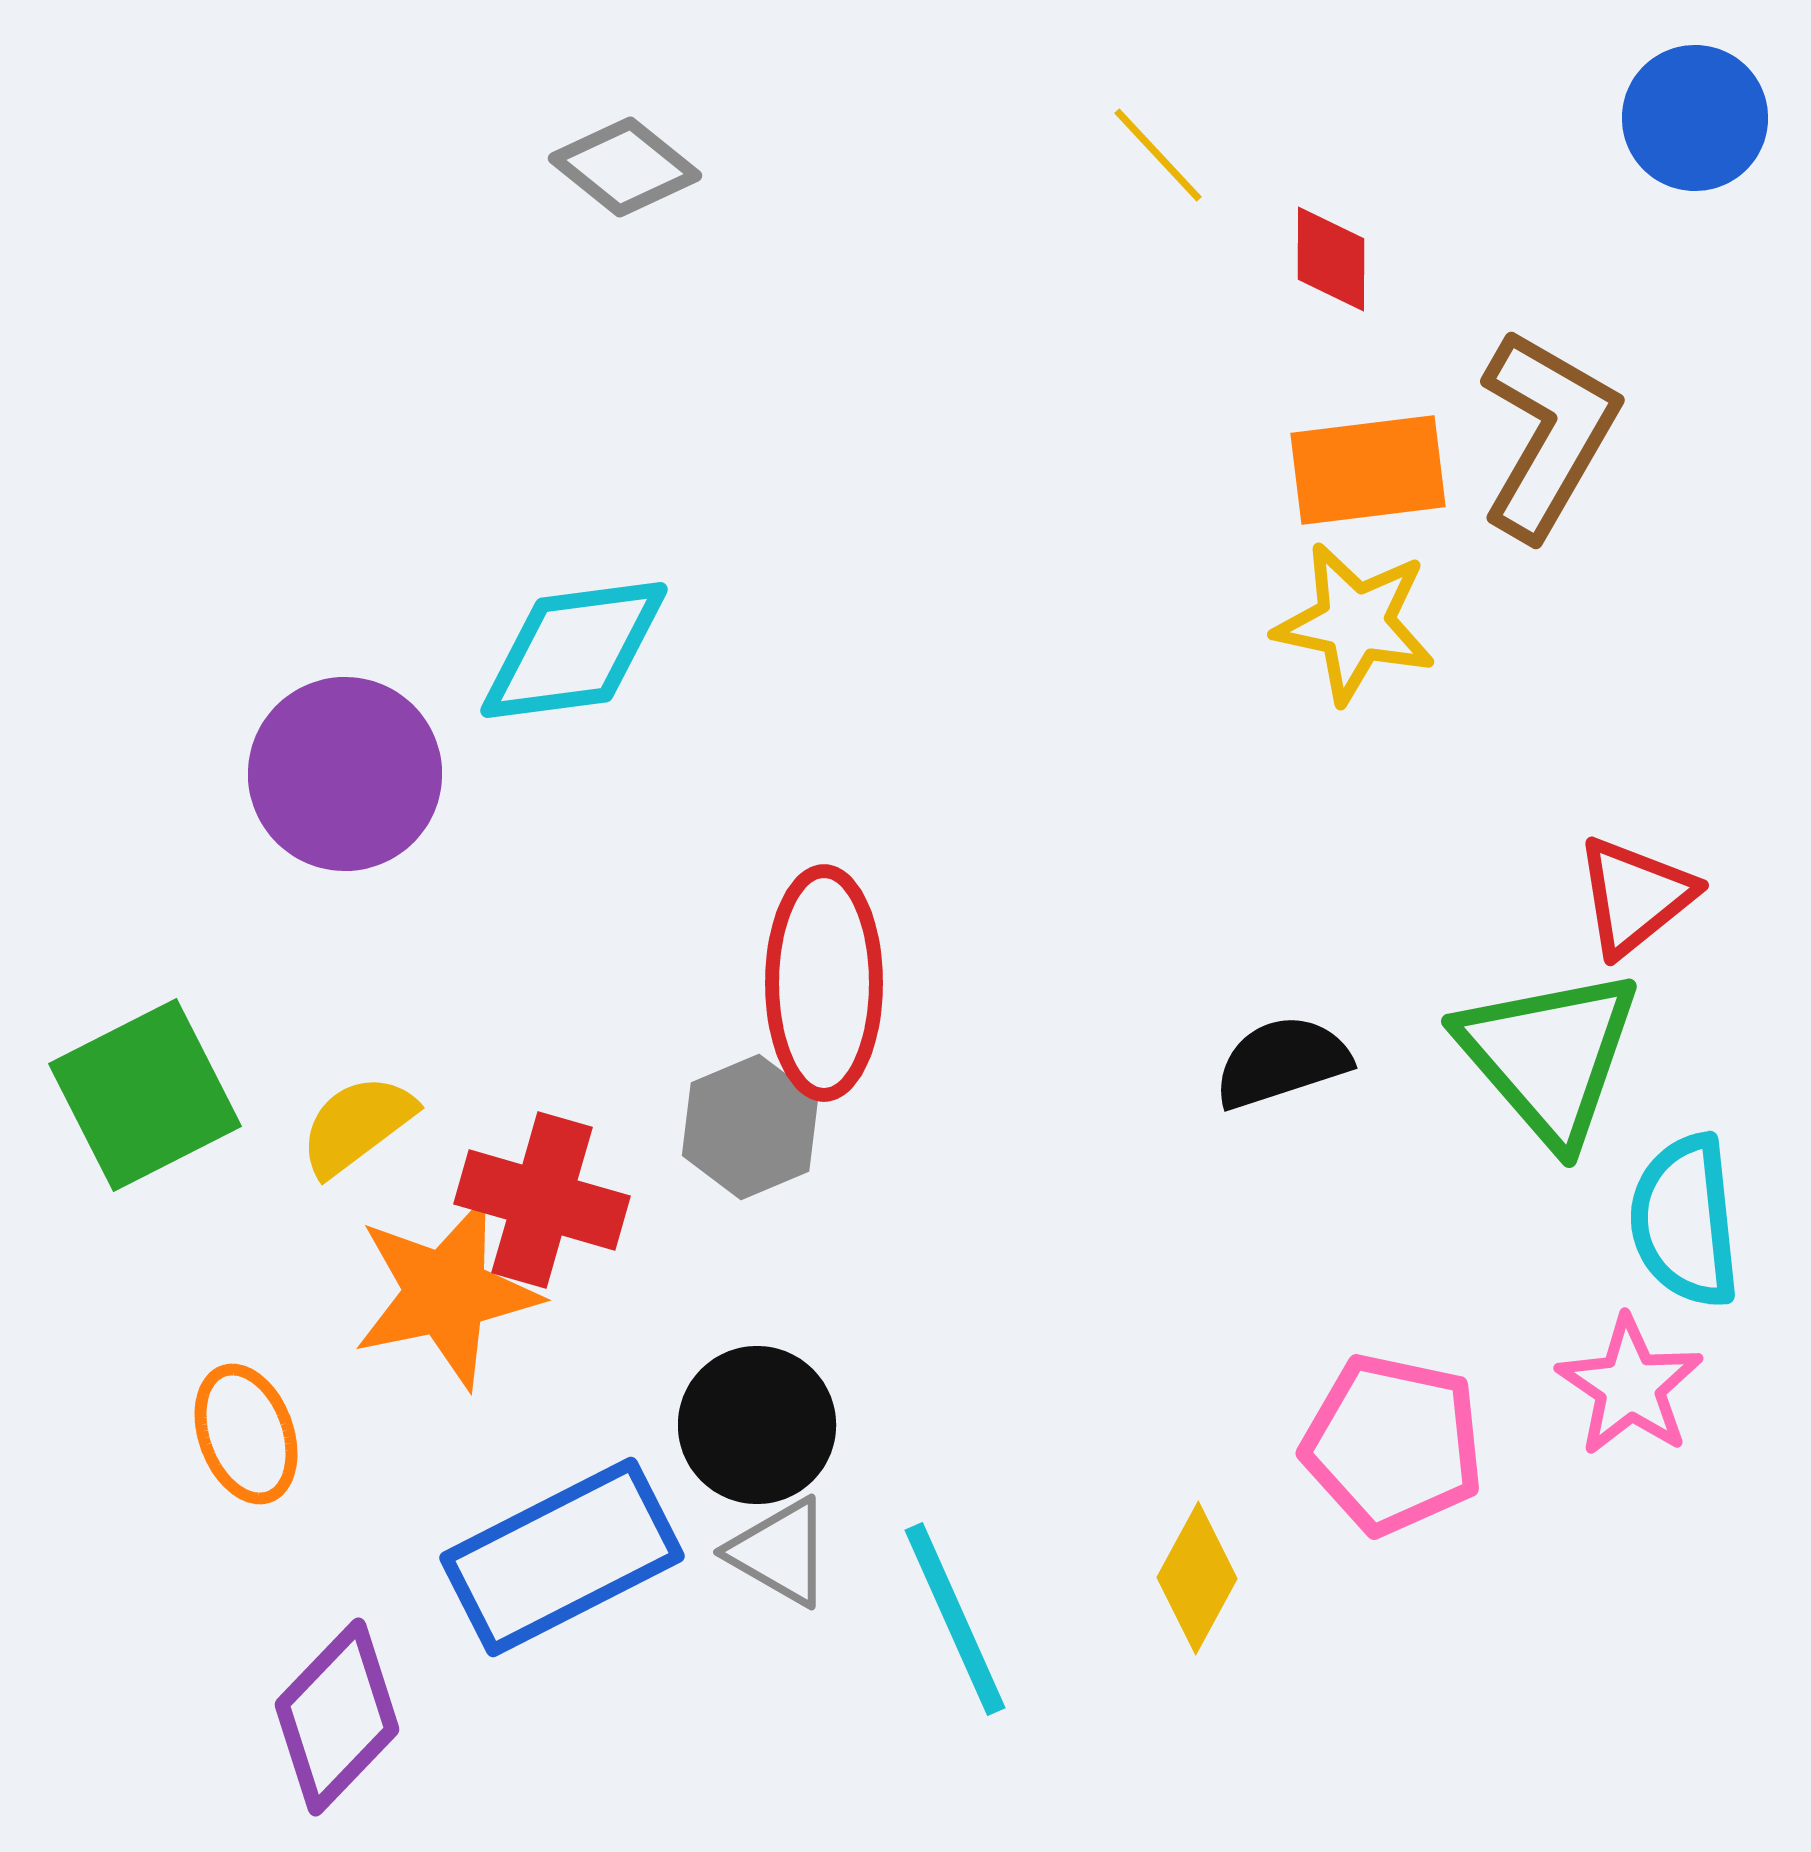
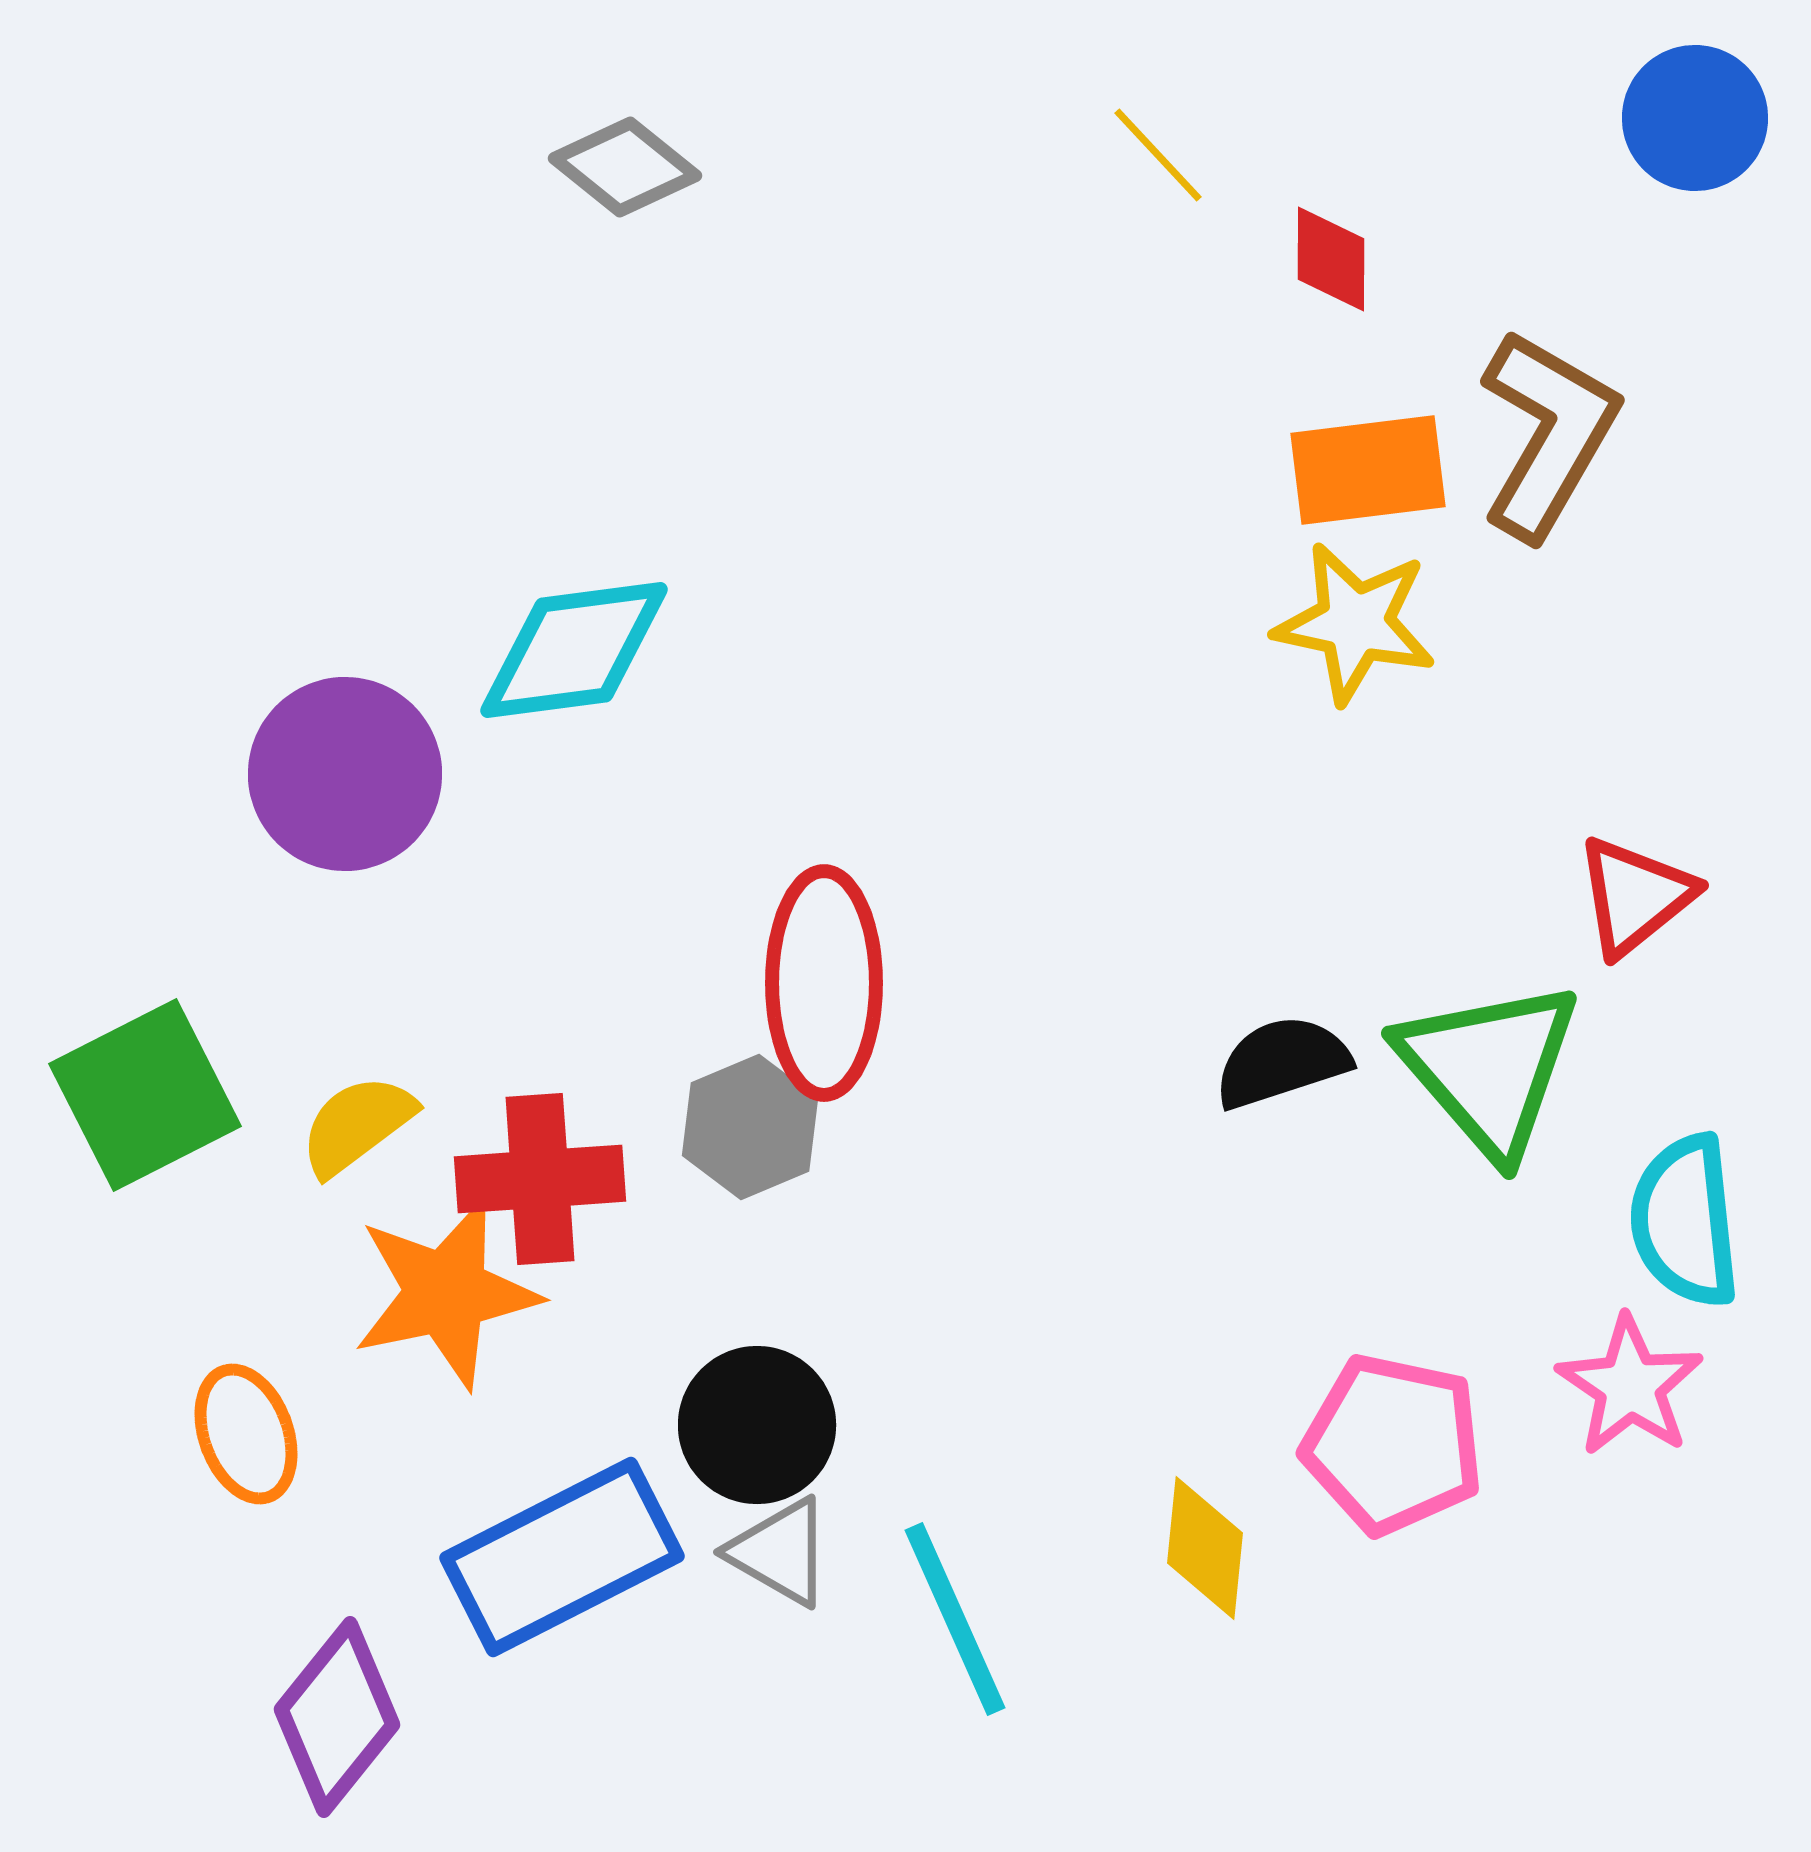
green triangle: moved 60 px left, 12 px down
red cross: moved 2 px left, 21 px up; rotated 20 degrees counterclockwise
yellow diamond: moved 8 px right, 30 px up; rotated 23 degrees counterclockwise
purple diamond: rotated 5 degrees counterclockwise
